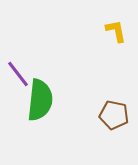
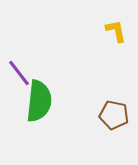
purple line: moved 1 px right, 1 px up
green semicircle: moved 1 px left, 1 px down
